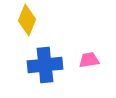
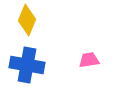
blue cross: moved 18 px left; rotated 16 degrees clockwise
